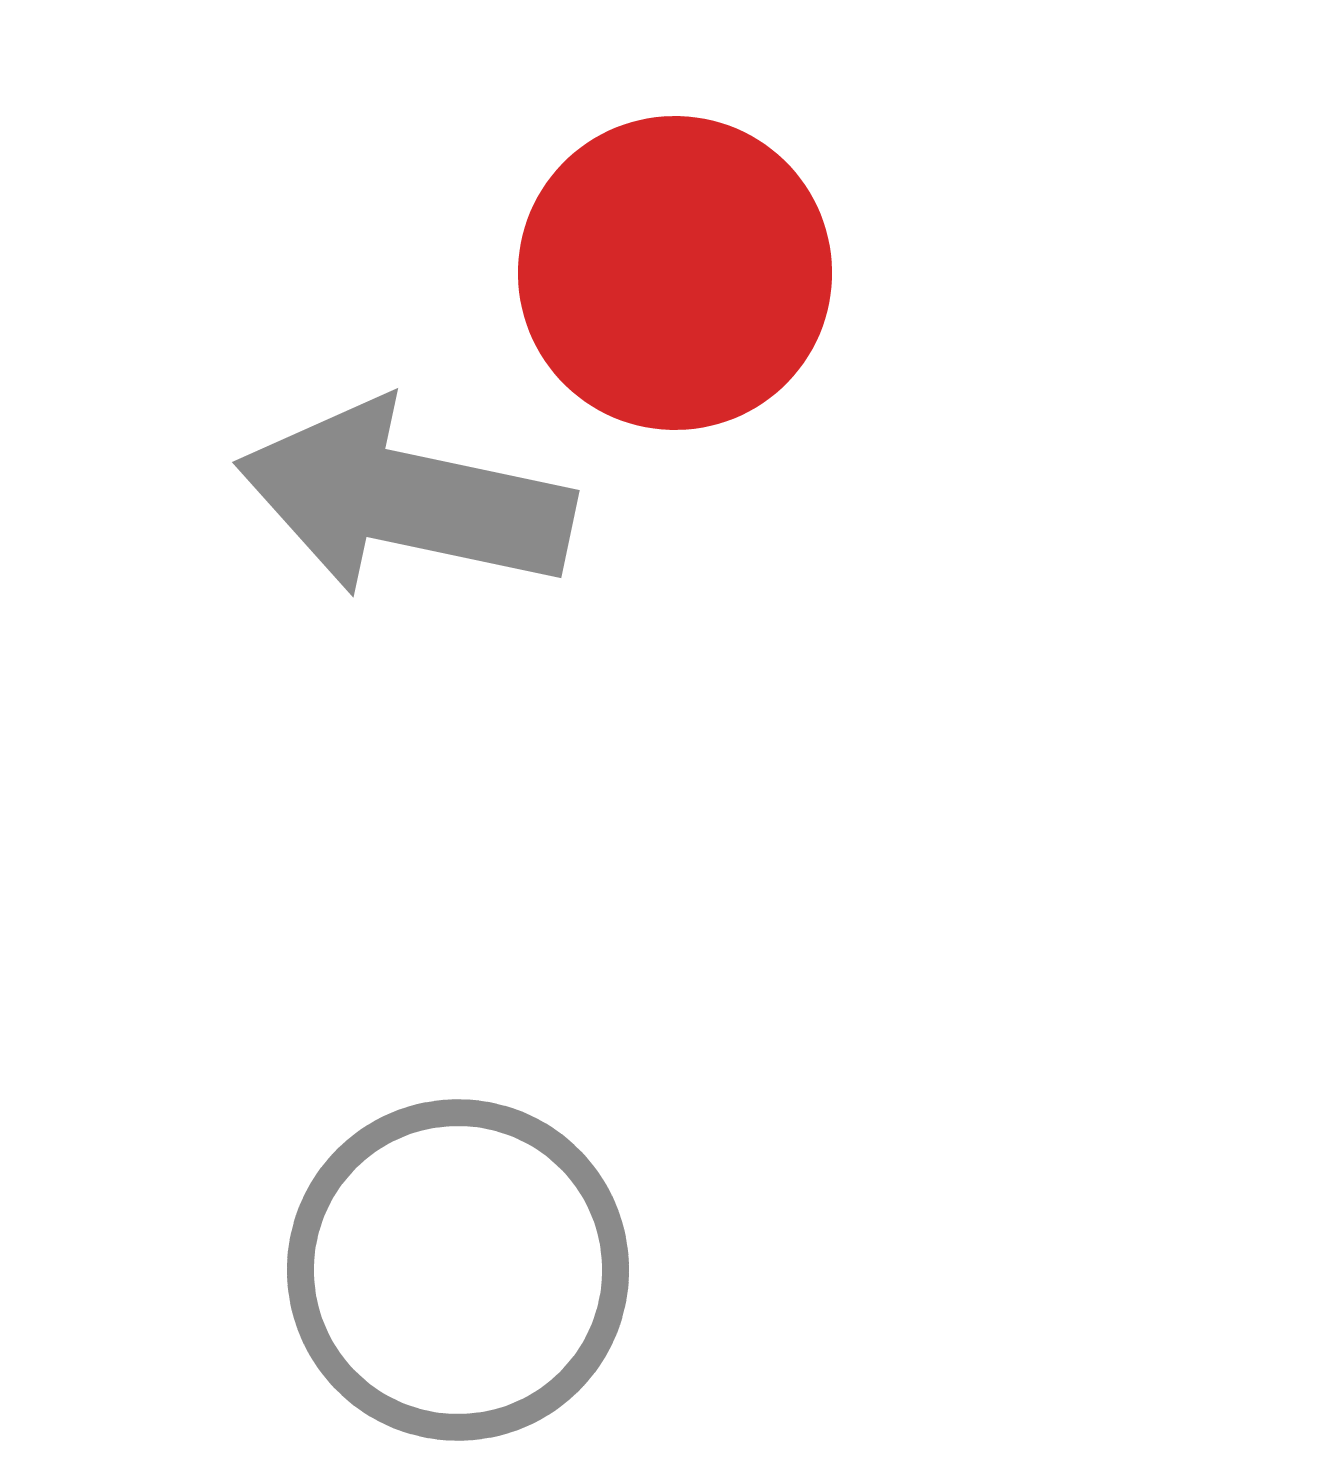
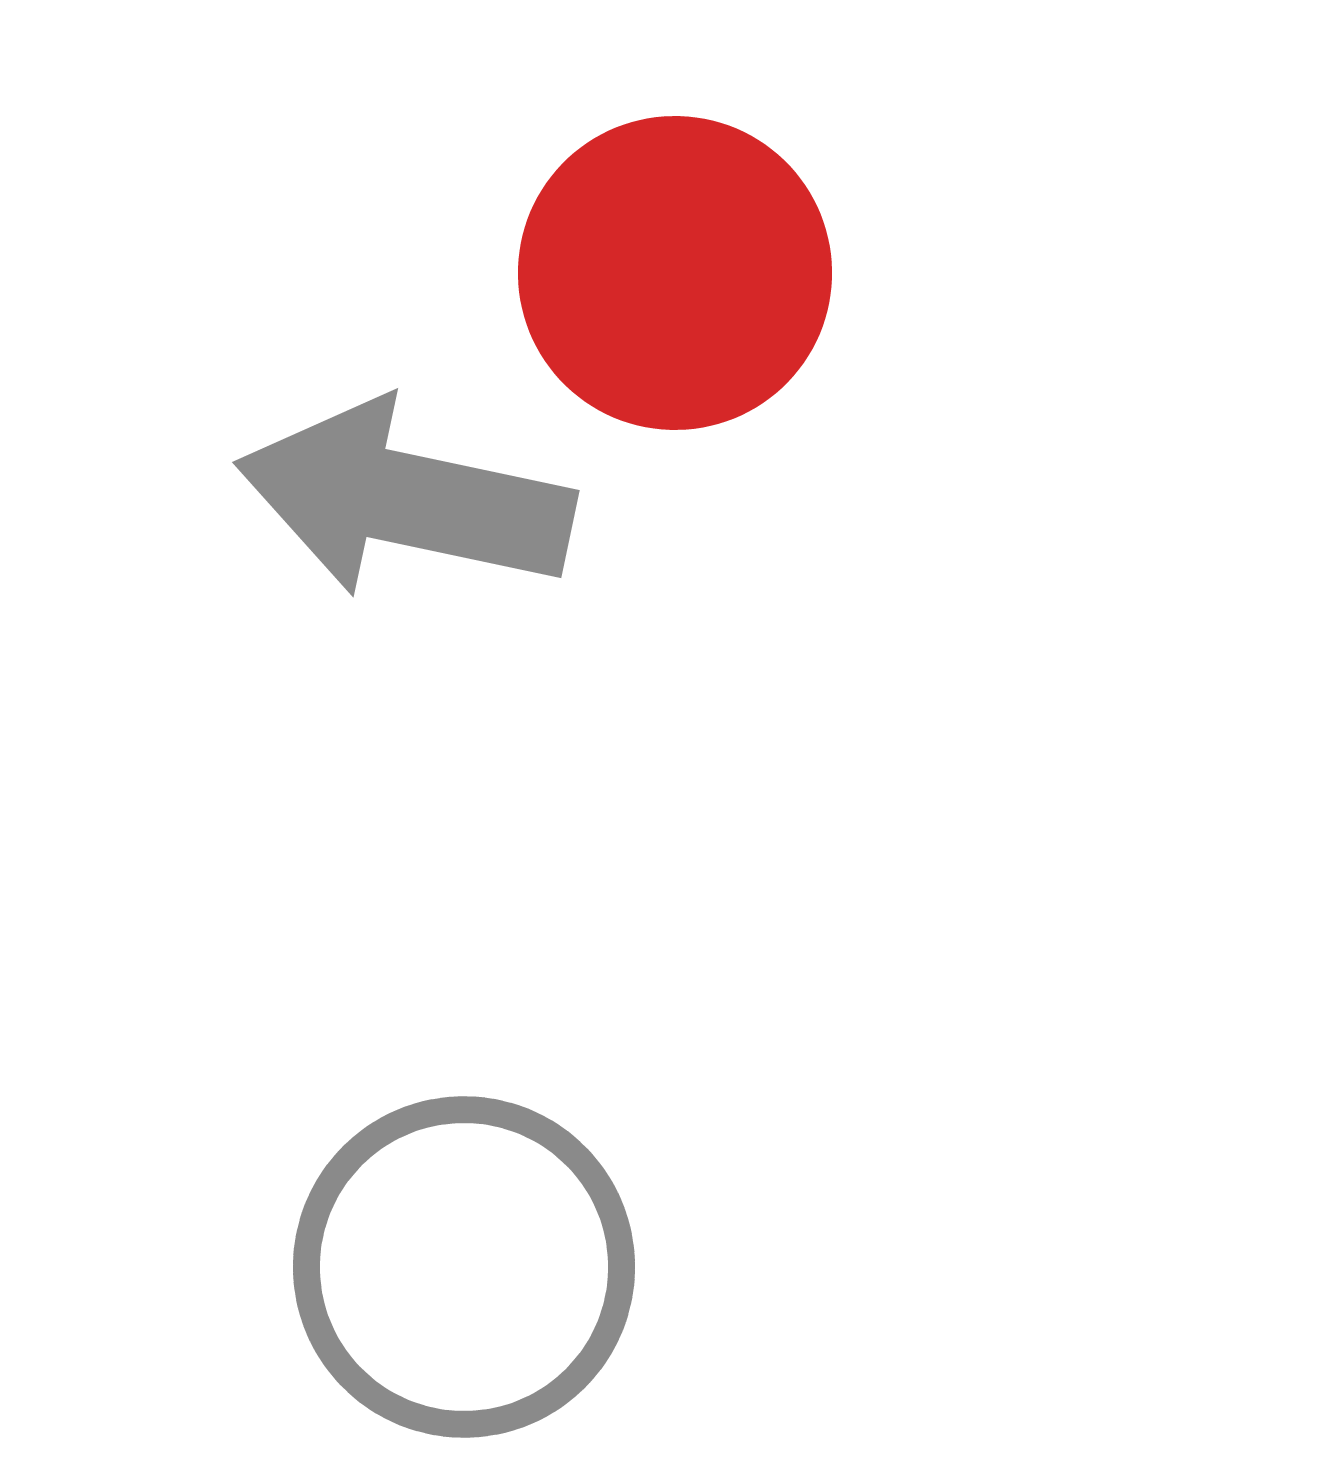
gray circle: moved 6 px right, 3 px up
